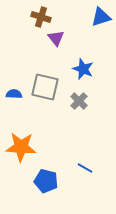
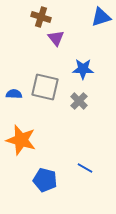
blue star: rotated 20 degrees counterclockwise
orange star: moved 7 px up; rotated 12 degrees clockwise
blue pentagon: moved 1 px left, 1 px up
